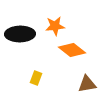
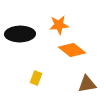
orange star: moved 4 px right, 1 px up
